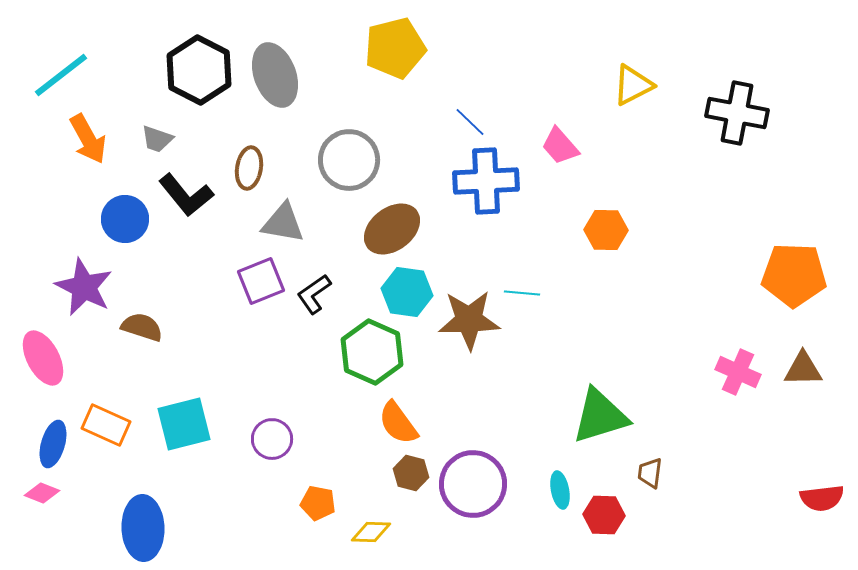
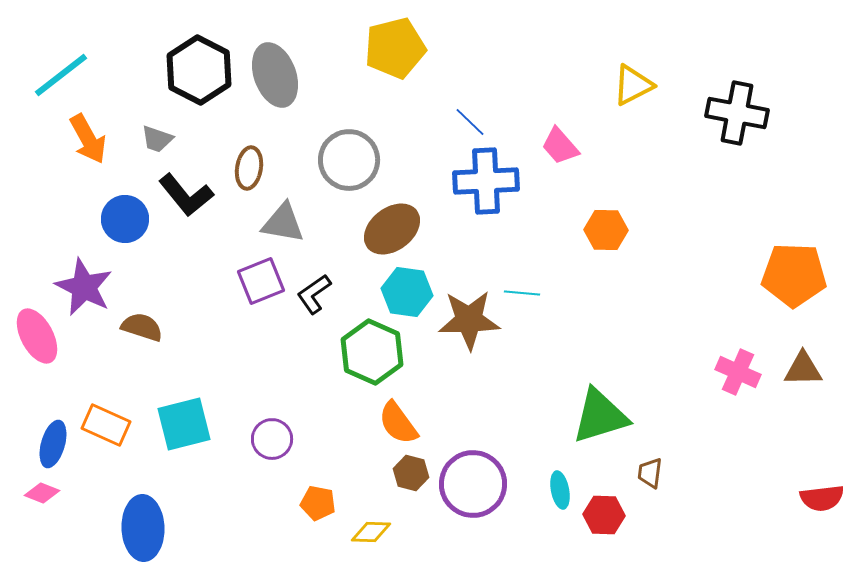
pink ellipse at (43, 358): moved 6 px left, 22 px up
